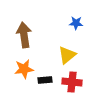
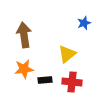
blue star: moved 8 px right; rotated 24 degrees counterclockwise
yellow triangle: moved 1 px up
